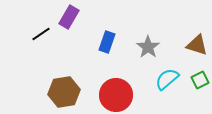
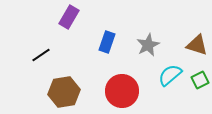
black line: moved 21 px down
gray star: moved 2 px up; rotated 10 degrees clockwise
cyan semicircle: moved 3 px right, 4 px up
red circle: moved 6 px right, 4 px up
